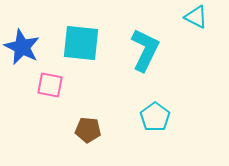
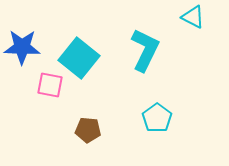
cyan triangle: moved 3 px left
cyan square: moved 2 px left, 15 px down; rotated 33 degrees clockwise
blue star: rotated 24 degrees counterclockwise
cyan pentagon: moved 2 px right, 1 px down
